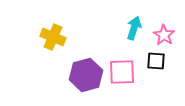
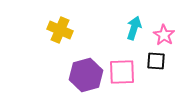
yellow cross: moved 7 px right, 7 px up
